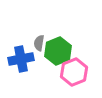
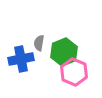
green hexagon: moved 6 px right, 1 px down
pink hexagon: rotated 16 degrees counterclockwise
